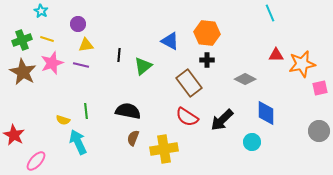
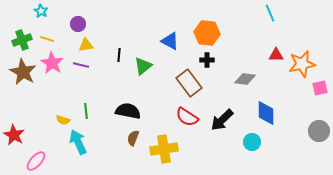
pink star: rotated 20 degrees counterclockwise
gray diamond: rotated 20 degrees counterclockwise
